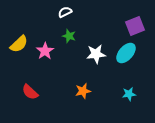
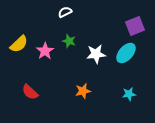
green star: moved 5 px down
